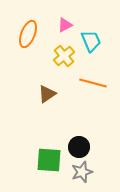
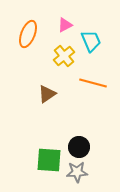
gray star: moved 5 px left; rotated 15 degrees clockwise
